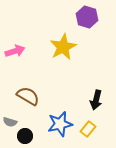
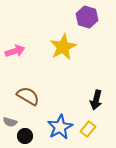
blue star: moved 3 px down; rotated 15 degrees counterclockwise
